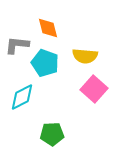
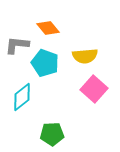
orange diamond: rotated 25 degrees counterclockwise
yellow semicircle: rotated 10 degrees counterclockwise
cyan diamond: rotated 12 degrees counterclockwise
